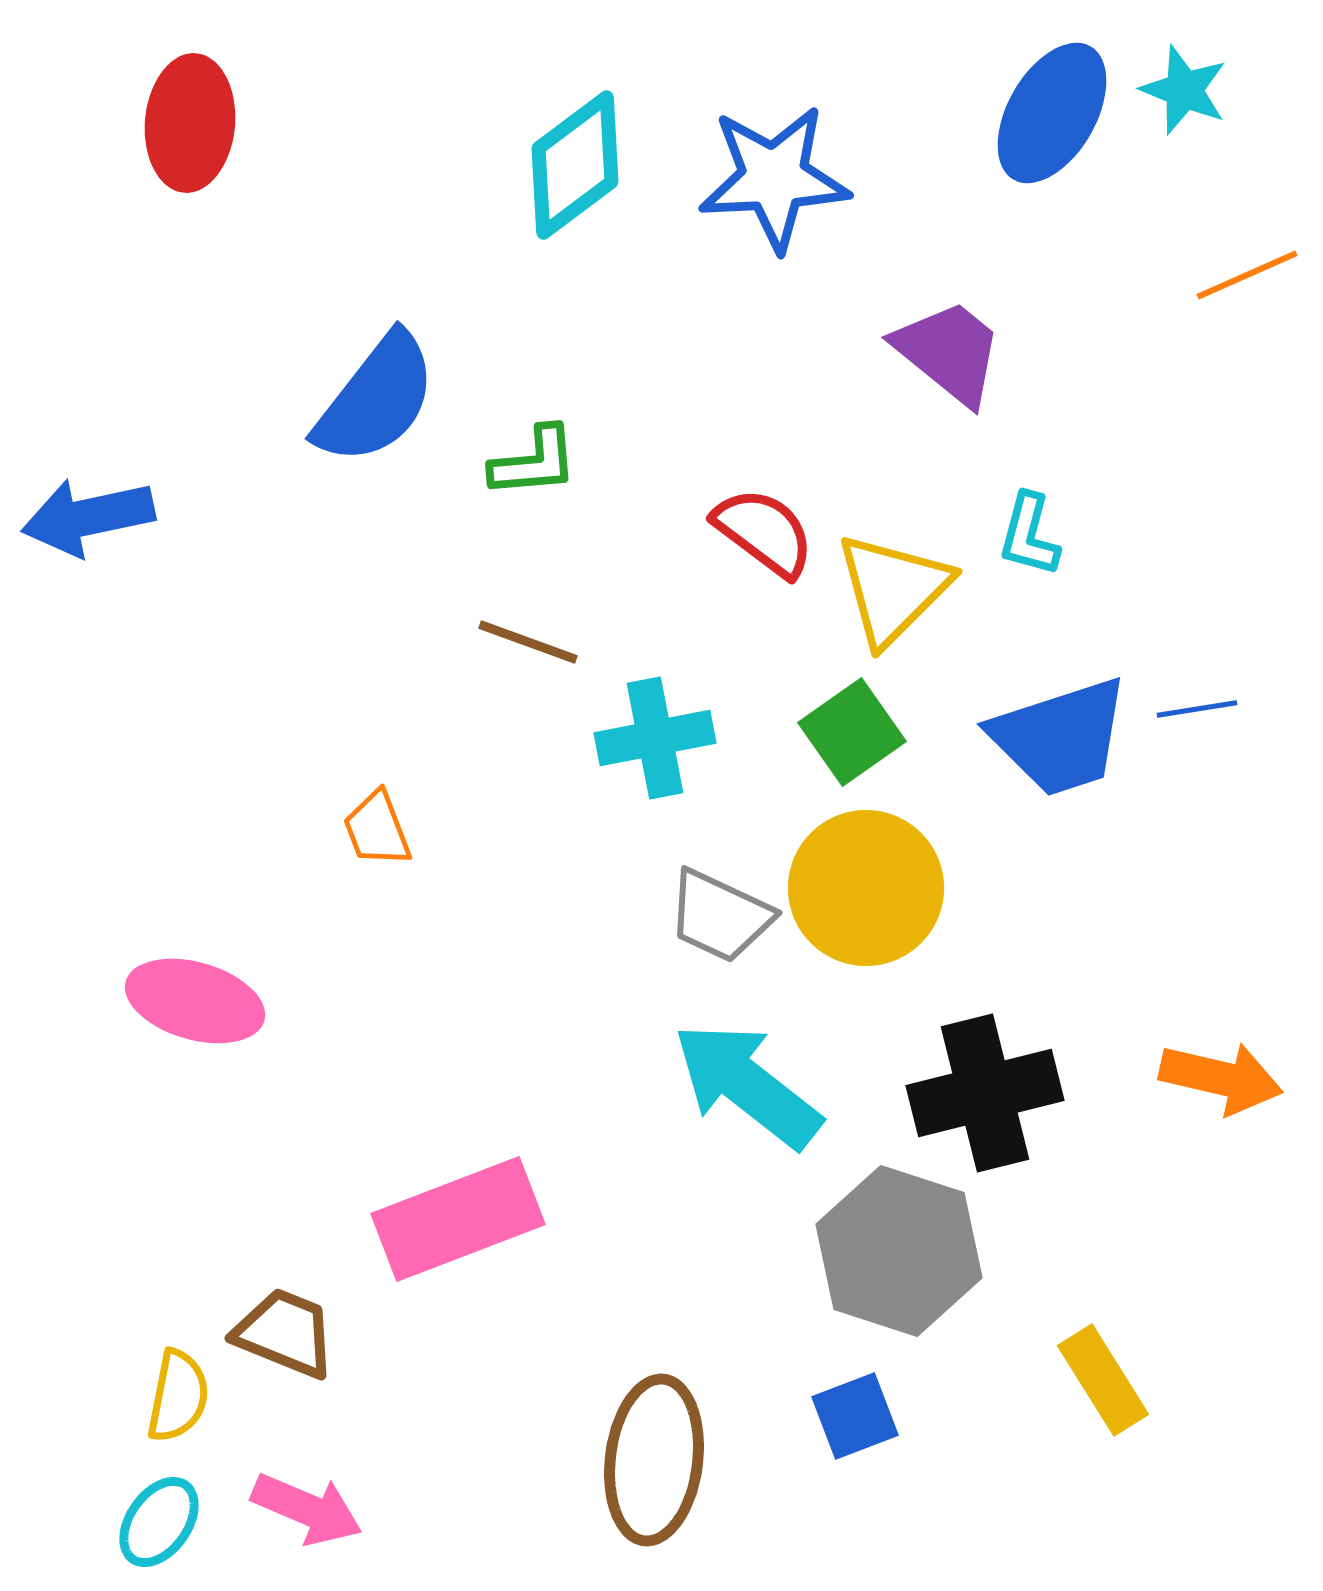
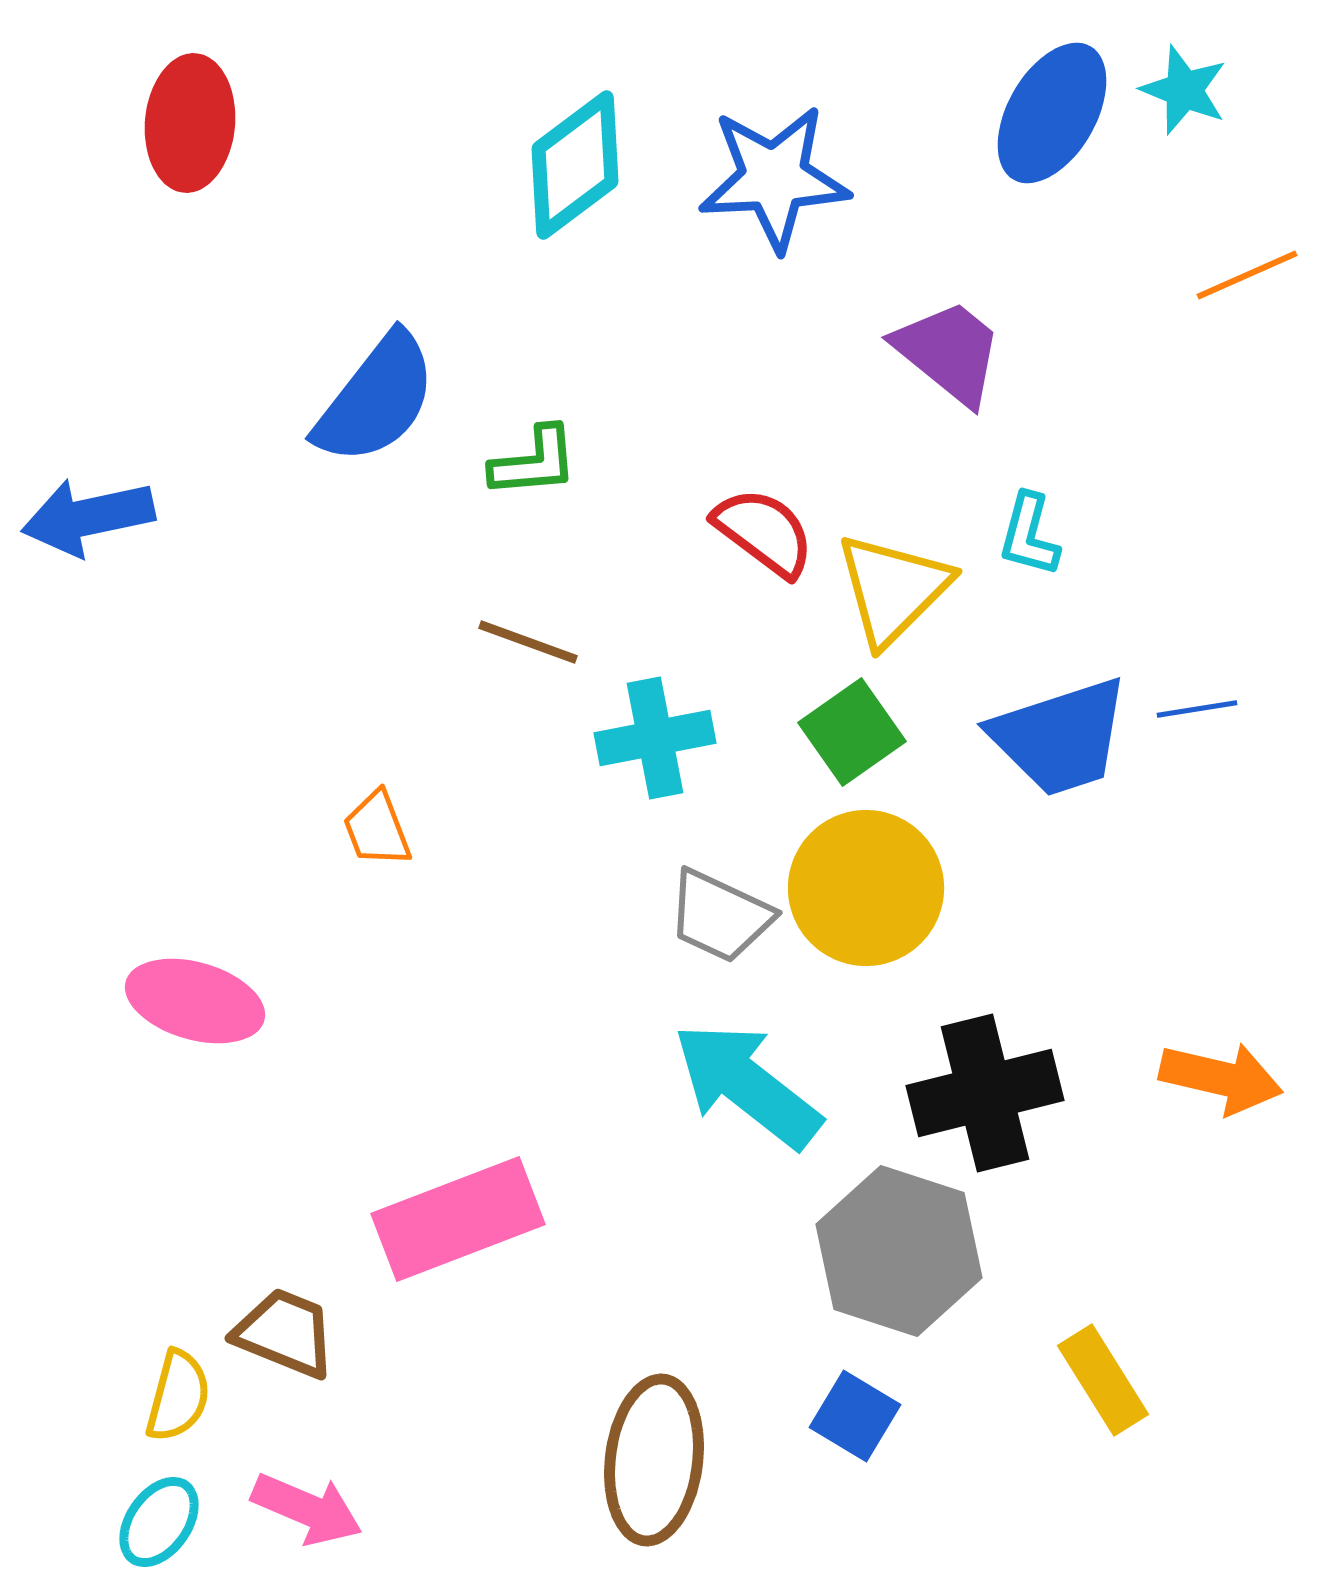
yellow semicircle: rotated 4 degrees clockwise
blue square: rotated 38 degrees counterclockwise
